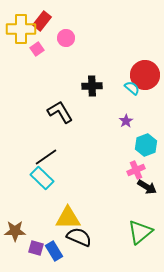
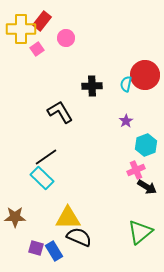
cyan semicircle: moved 6 px left, 4 px up; rotated 119 degrees counterclockwise
brown star: moved 14 px up
